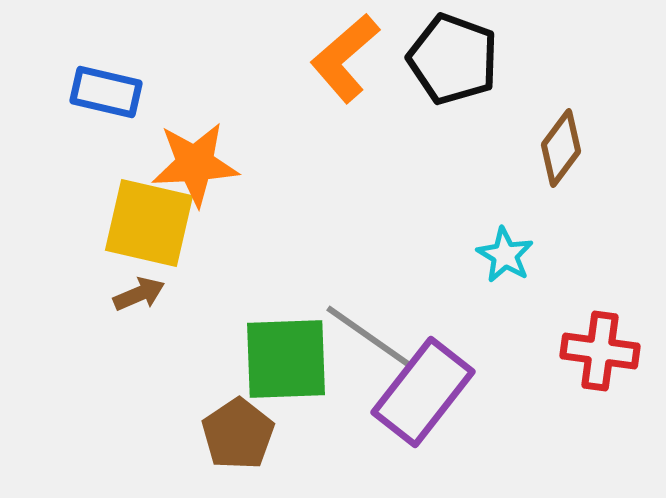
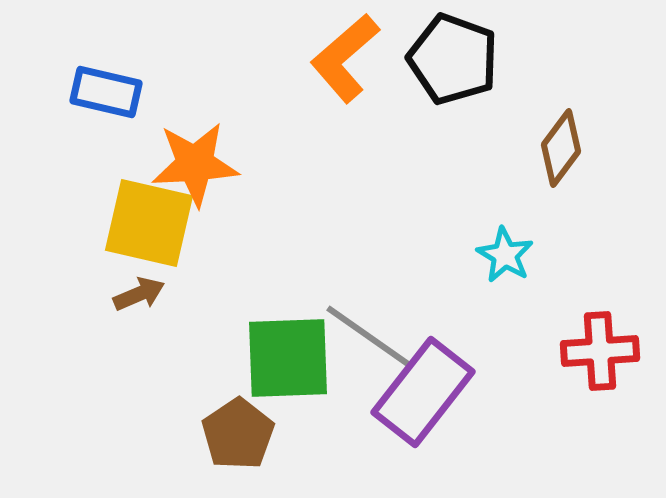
red cross: rotated 12 degrees counterclockwise
green square: moved 2 px right, 1 px up
